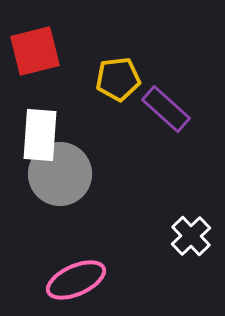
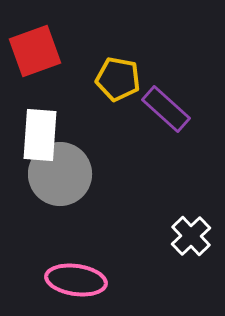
red square: rotated 6 degrees counterclockwise
yellow pentagon: rotated 18 degrees clockwise
pink ellipse: rotated 32 degrees clockwise
